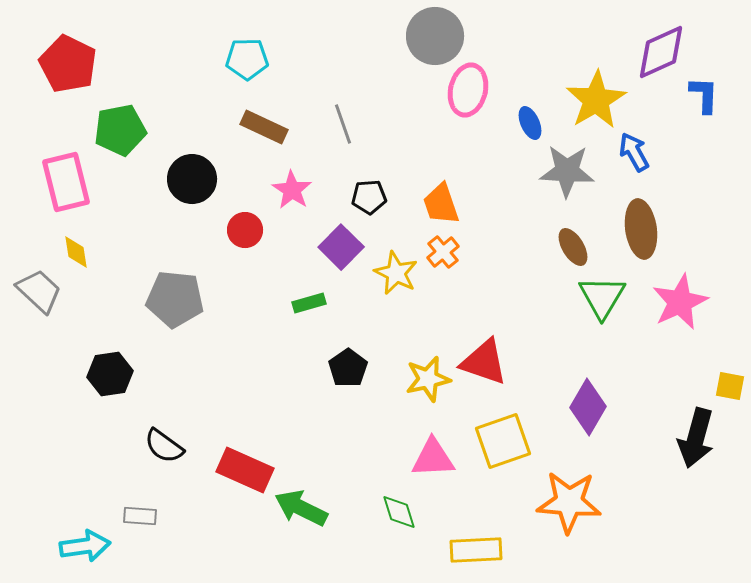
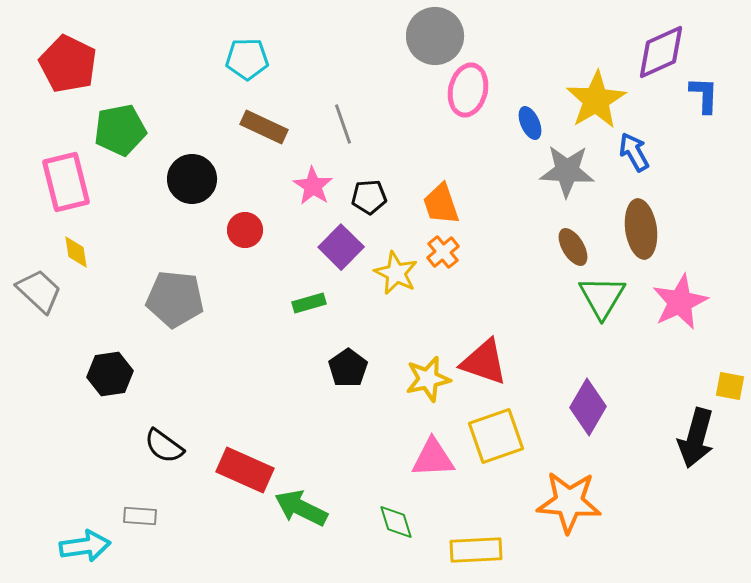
pink star at (292, 190): moved 21 px right, 4 px up
yellow square at (503, 441): moved 7 px left, 5 px up
green diamond at (399, 512): moved 3 px left, 10 px down
